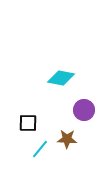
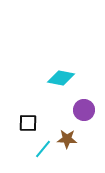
cyan line: moved 3 px right
